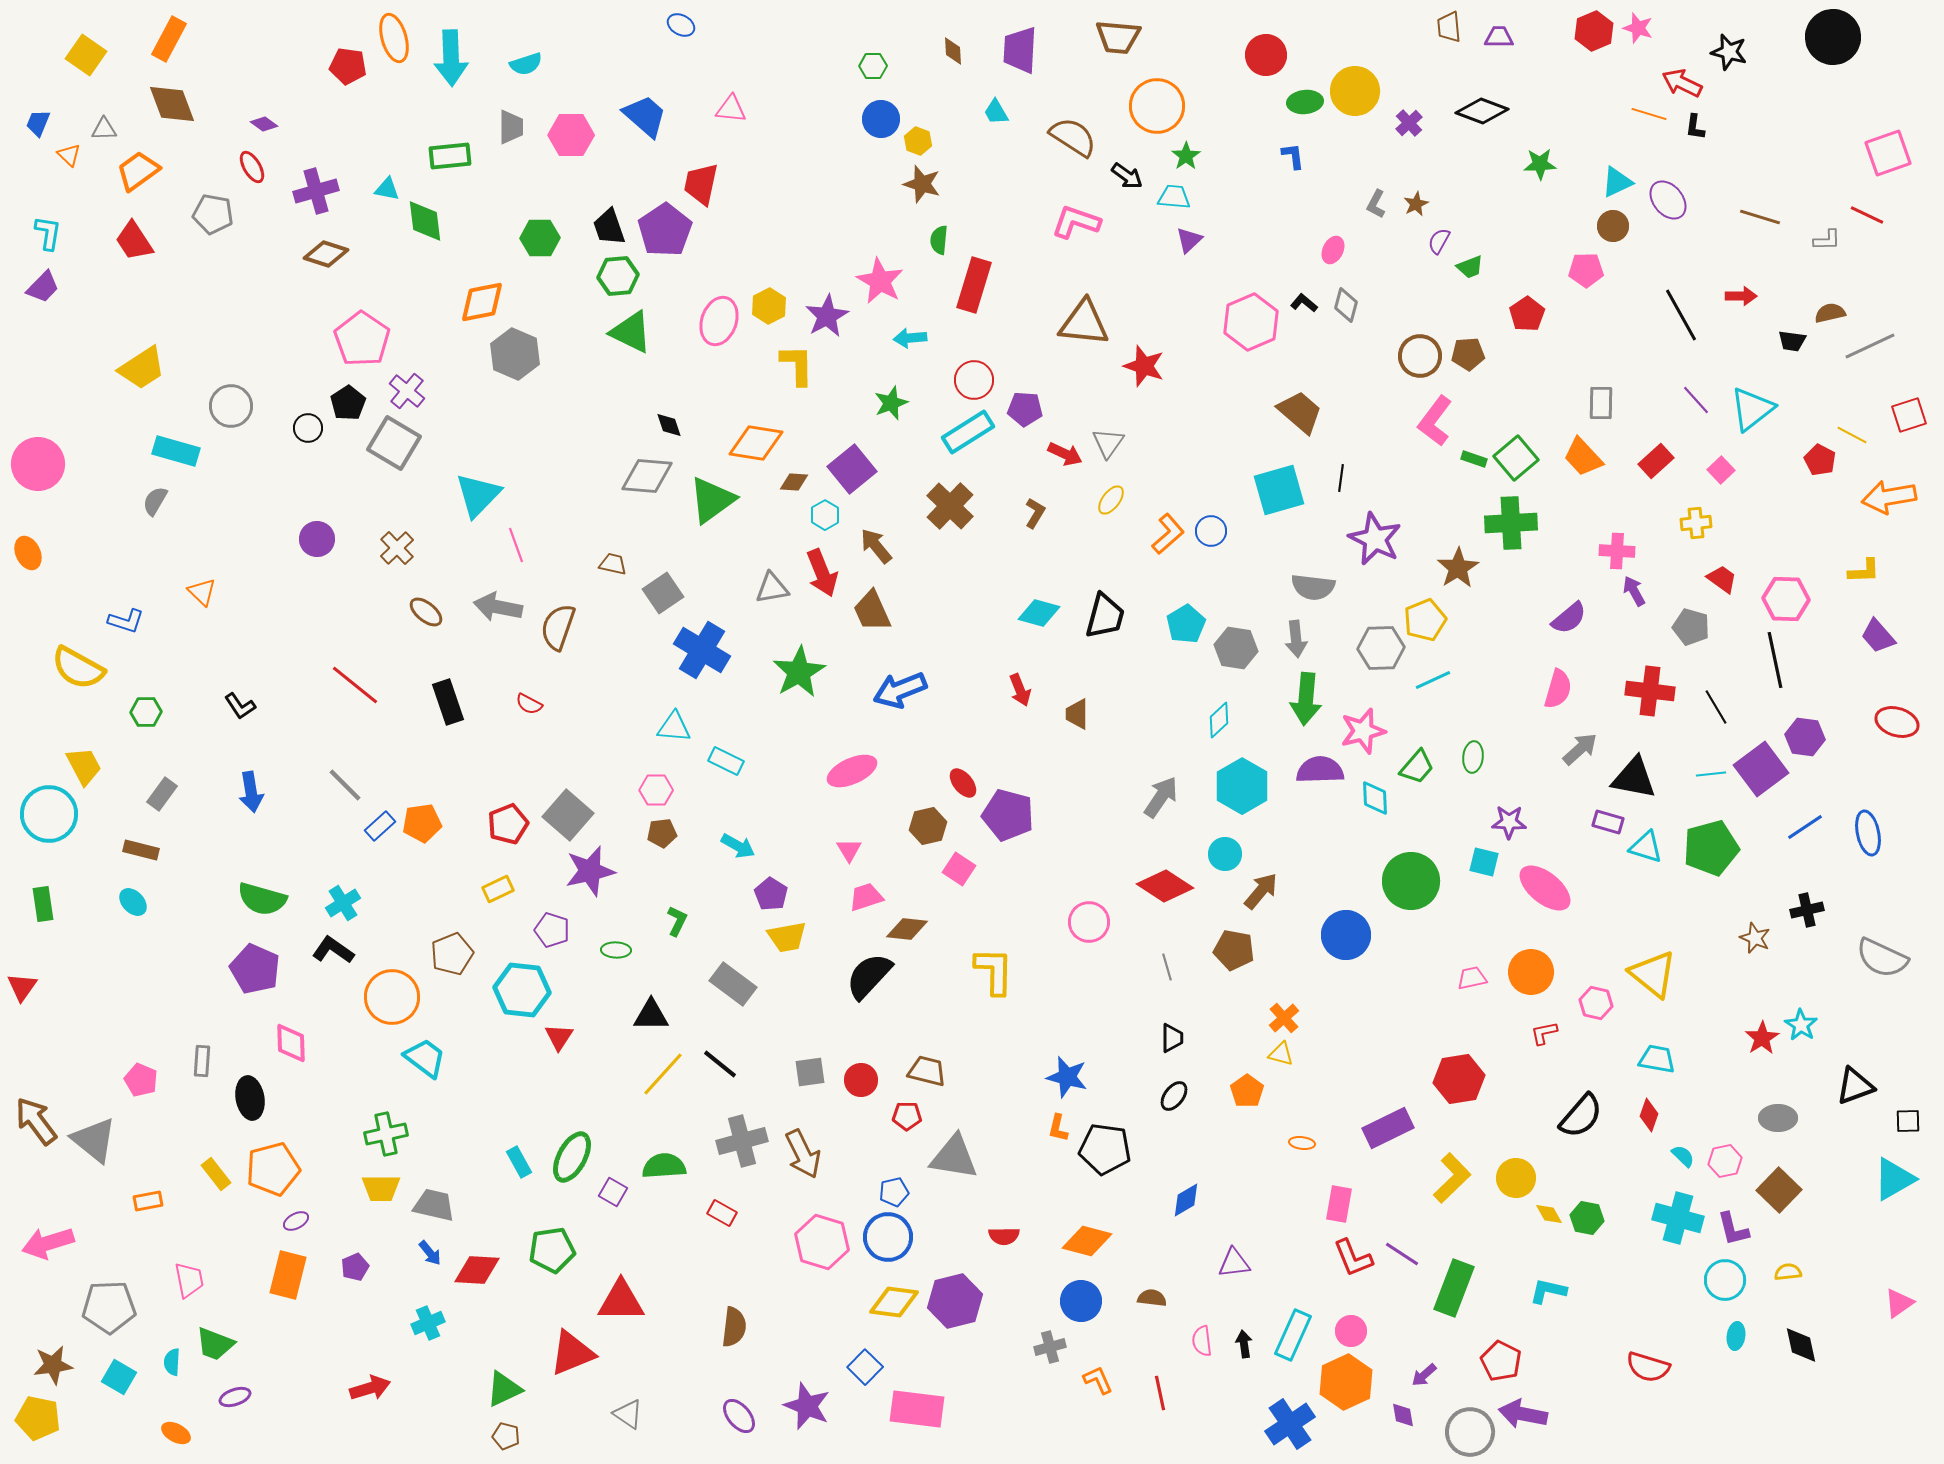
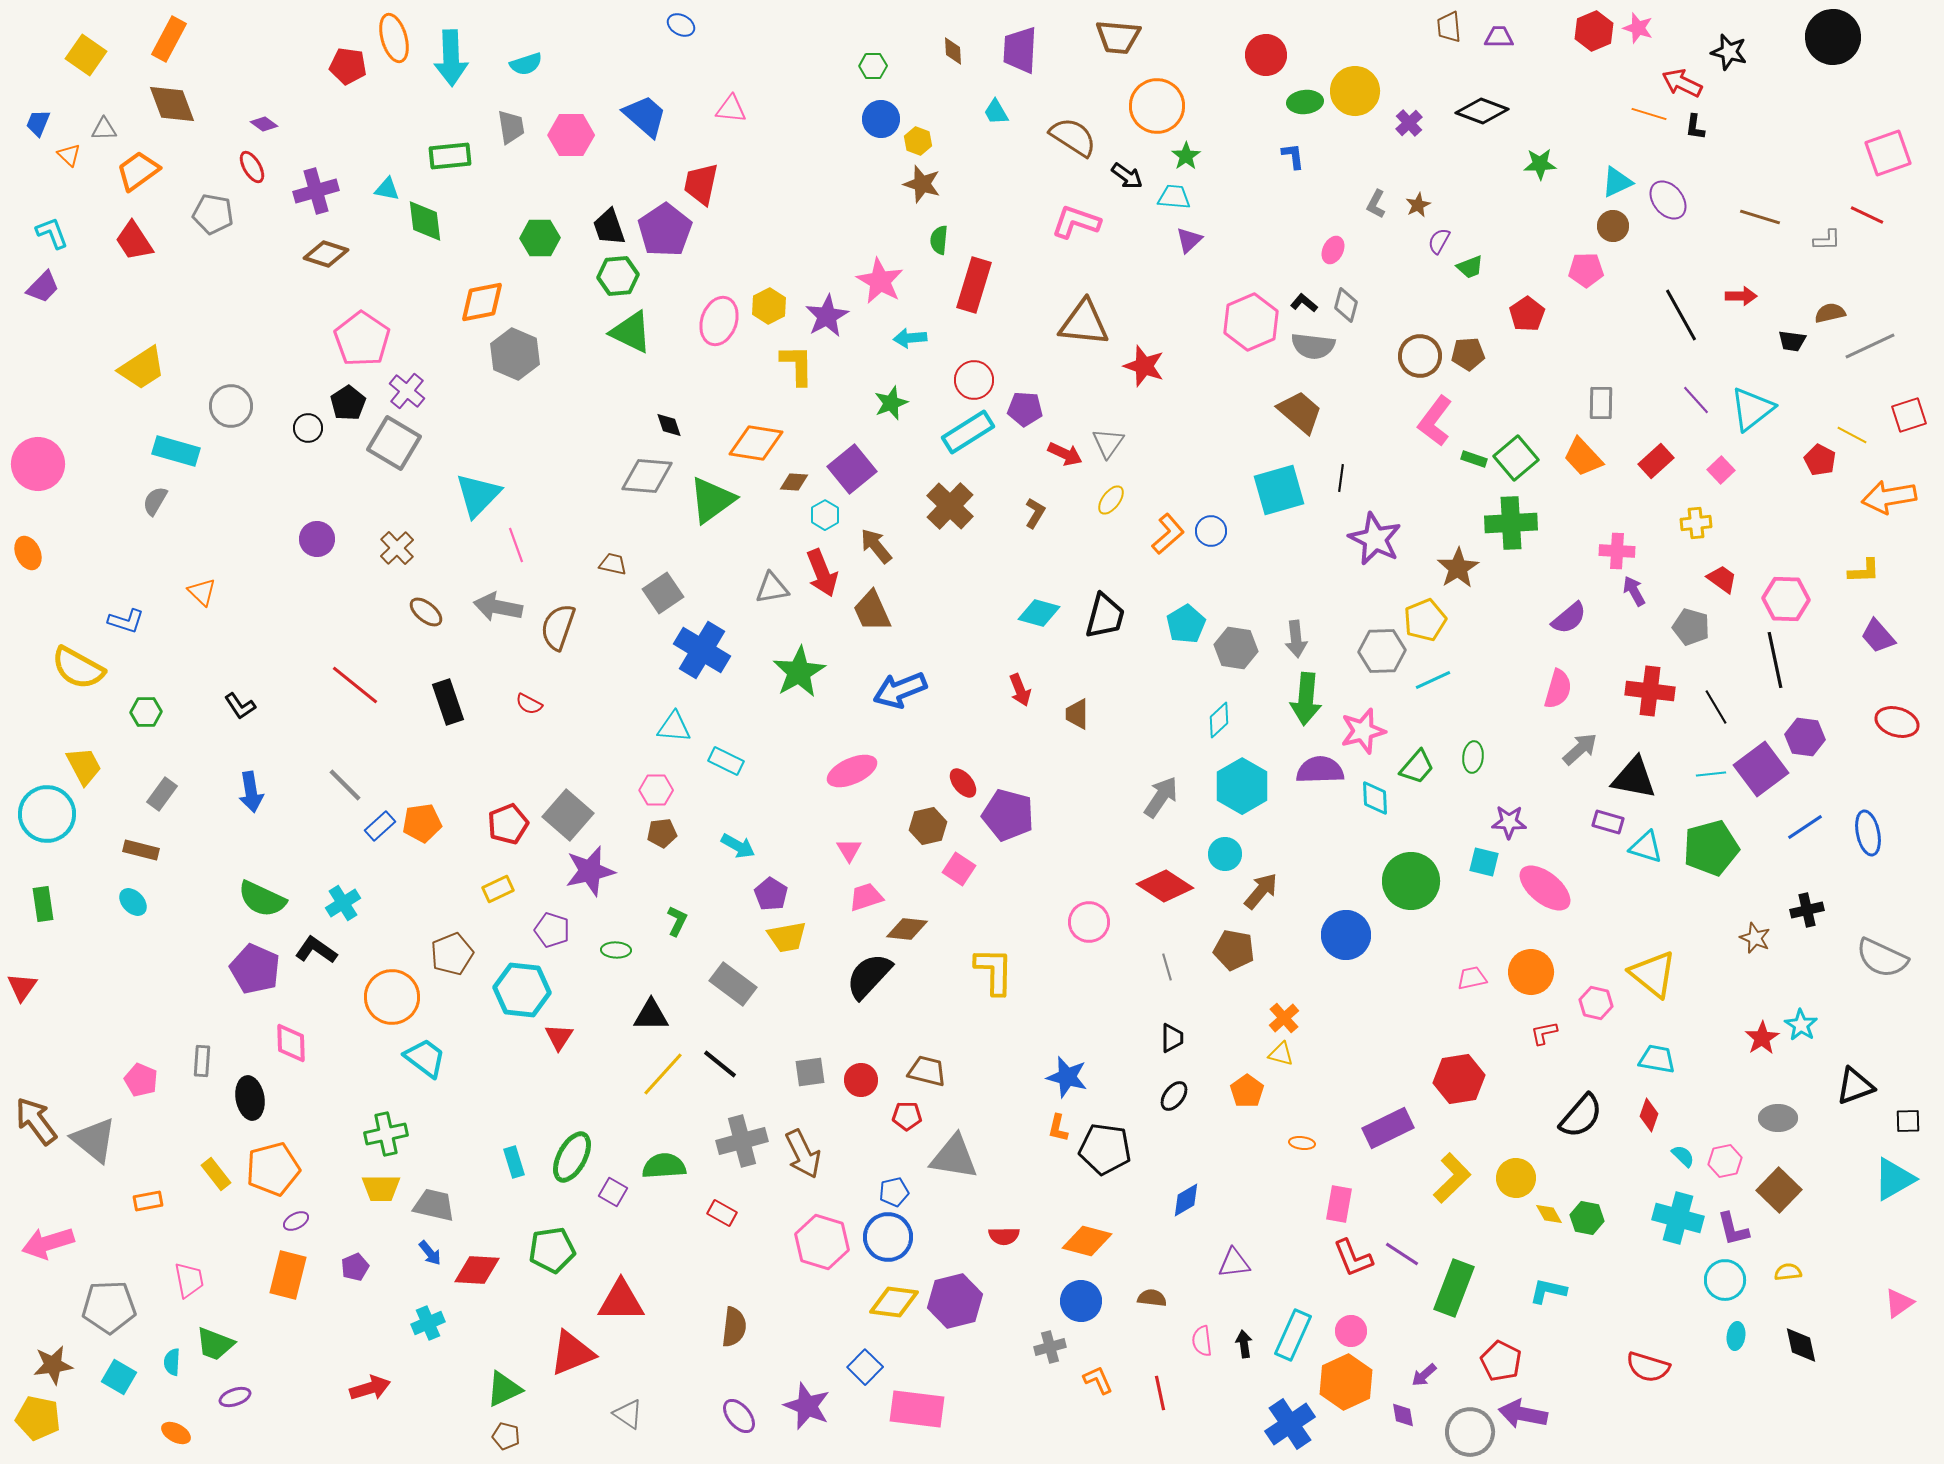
gray trapezoid at (511, 127): rotated 9 degrees counterclockwise
brown star at (1416, 204): moved 2 px right, 1 px down
cyan L-shape at (48, 233): moved 4 px right; rotated 30 degrees counterclockwise
gray semicircle at (1313, 587): moved 241 px up
gray hexagon at (1381, 648): moved 1 px right, 3 px down
cyan circle at (49, 814): moved 2 px left
green semicircle at (262, 899): rotated 9 degrees clockwise
black L-shape at (333, 950): moved 17 px left
cyan rectangle at (519, 1162): moved 5 px left; rotated 12 degrees clockwise
